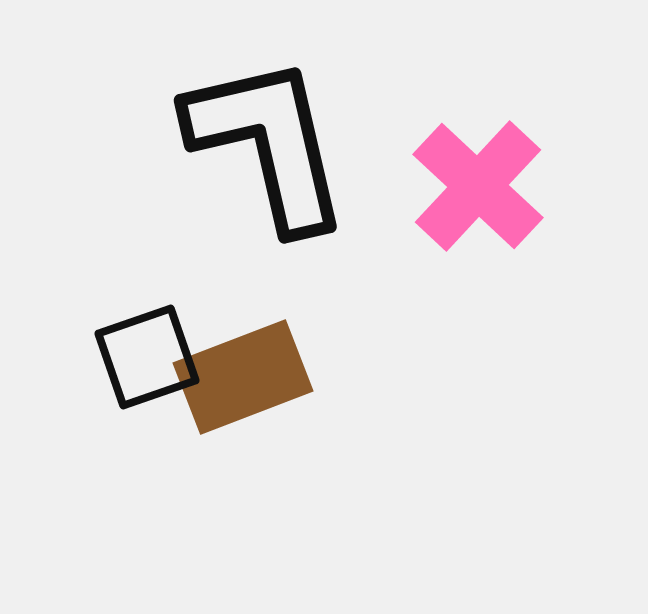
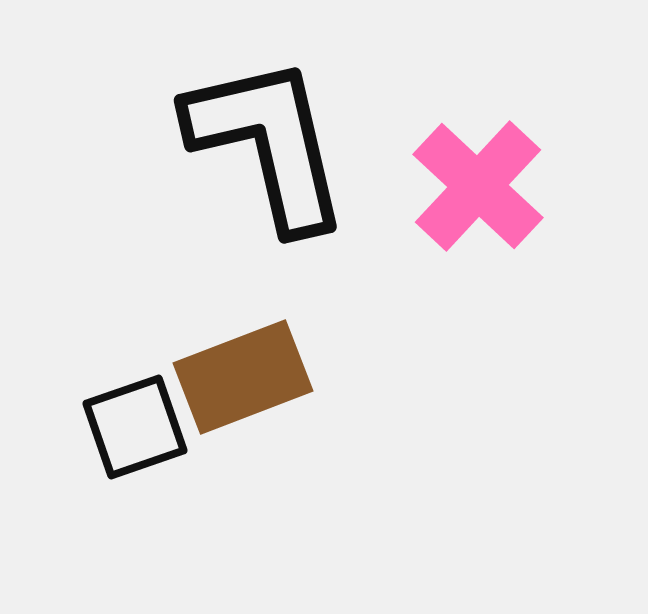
black square: moved 12 px left, 70 px down
